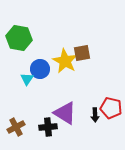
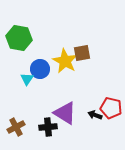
black arrow: rotated 112 degrees clockwise
